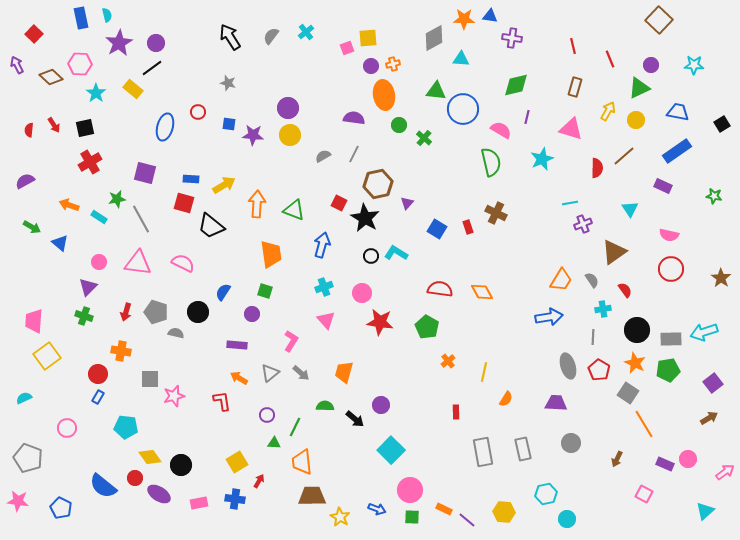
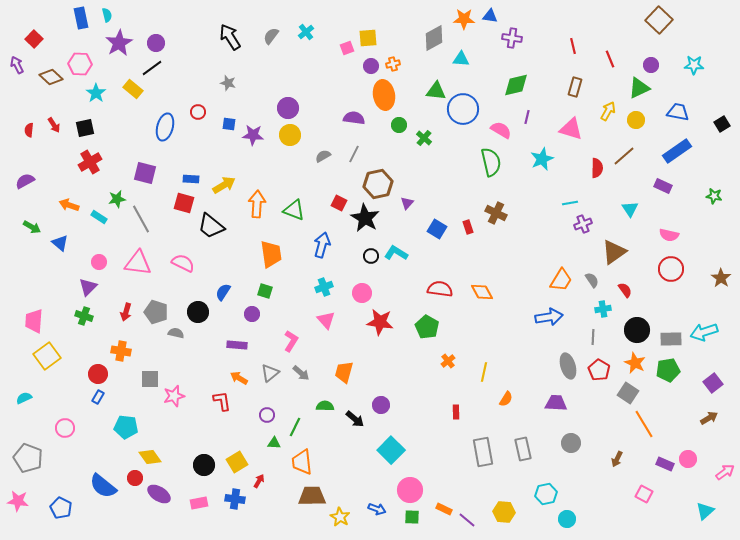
red square at (34, 34): moved 5 px down
pink circle at (67, 428): moved 2 px left
black circle at (181, 465): moved 23 px right
